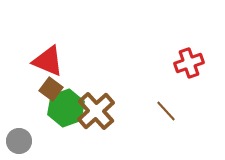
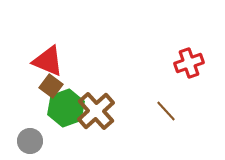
brown square: moved 3 px up
gray circle: moved 11 px right
